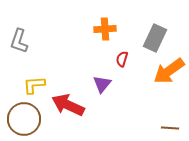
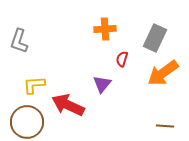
orange arrow: moved 6 px left, 2 px down
brown circle: moved 3 px right, 3 px down
brown line: moved 5 px left, 2 px up
